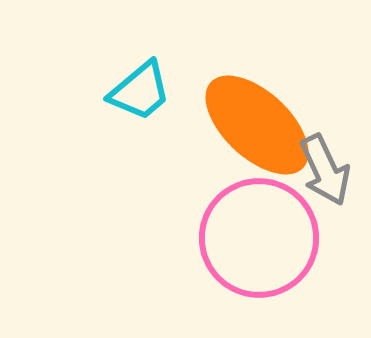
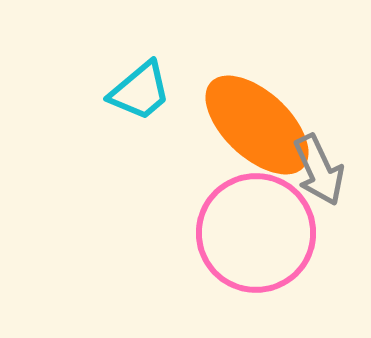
gray arrow: moved 6 px left
pink circle: moved 3 px left, 5 px up
